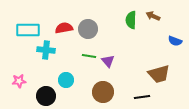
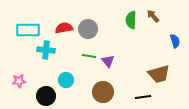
brown arrow: rotated 24 degrees clockwise
blue semicircle: rotated 128 degrees counterclockwise
black line: moved 1 px right
